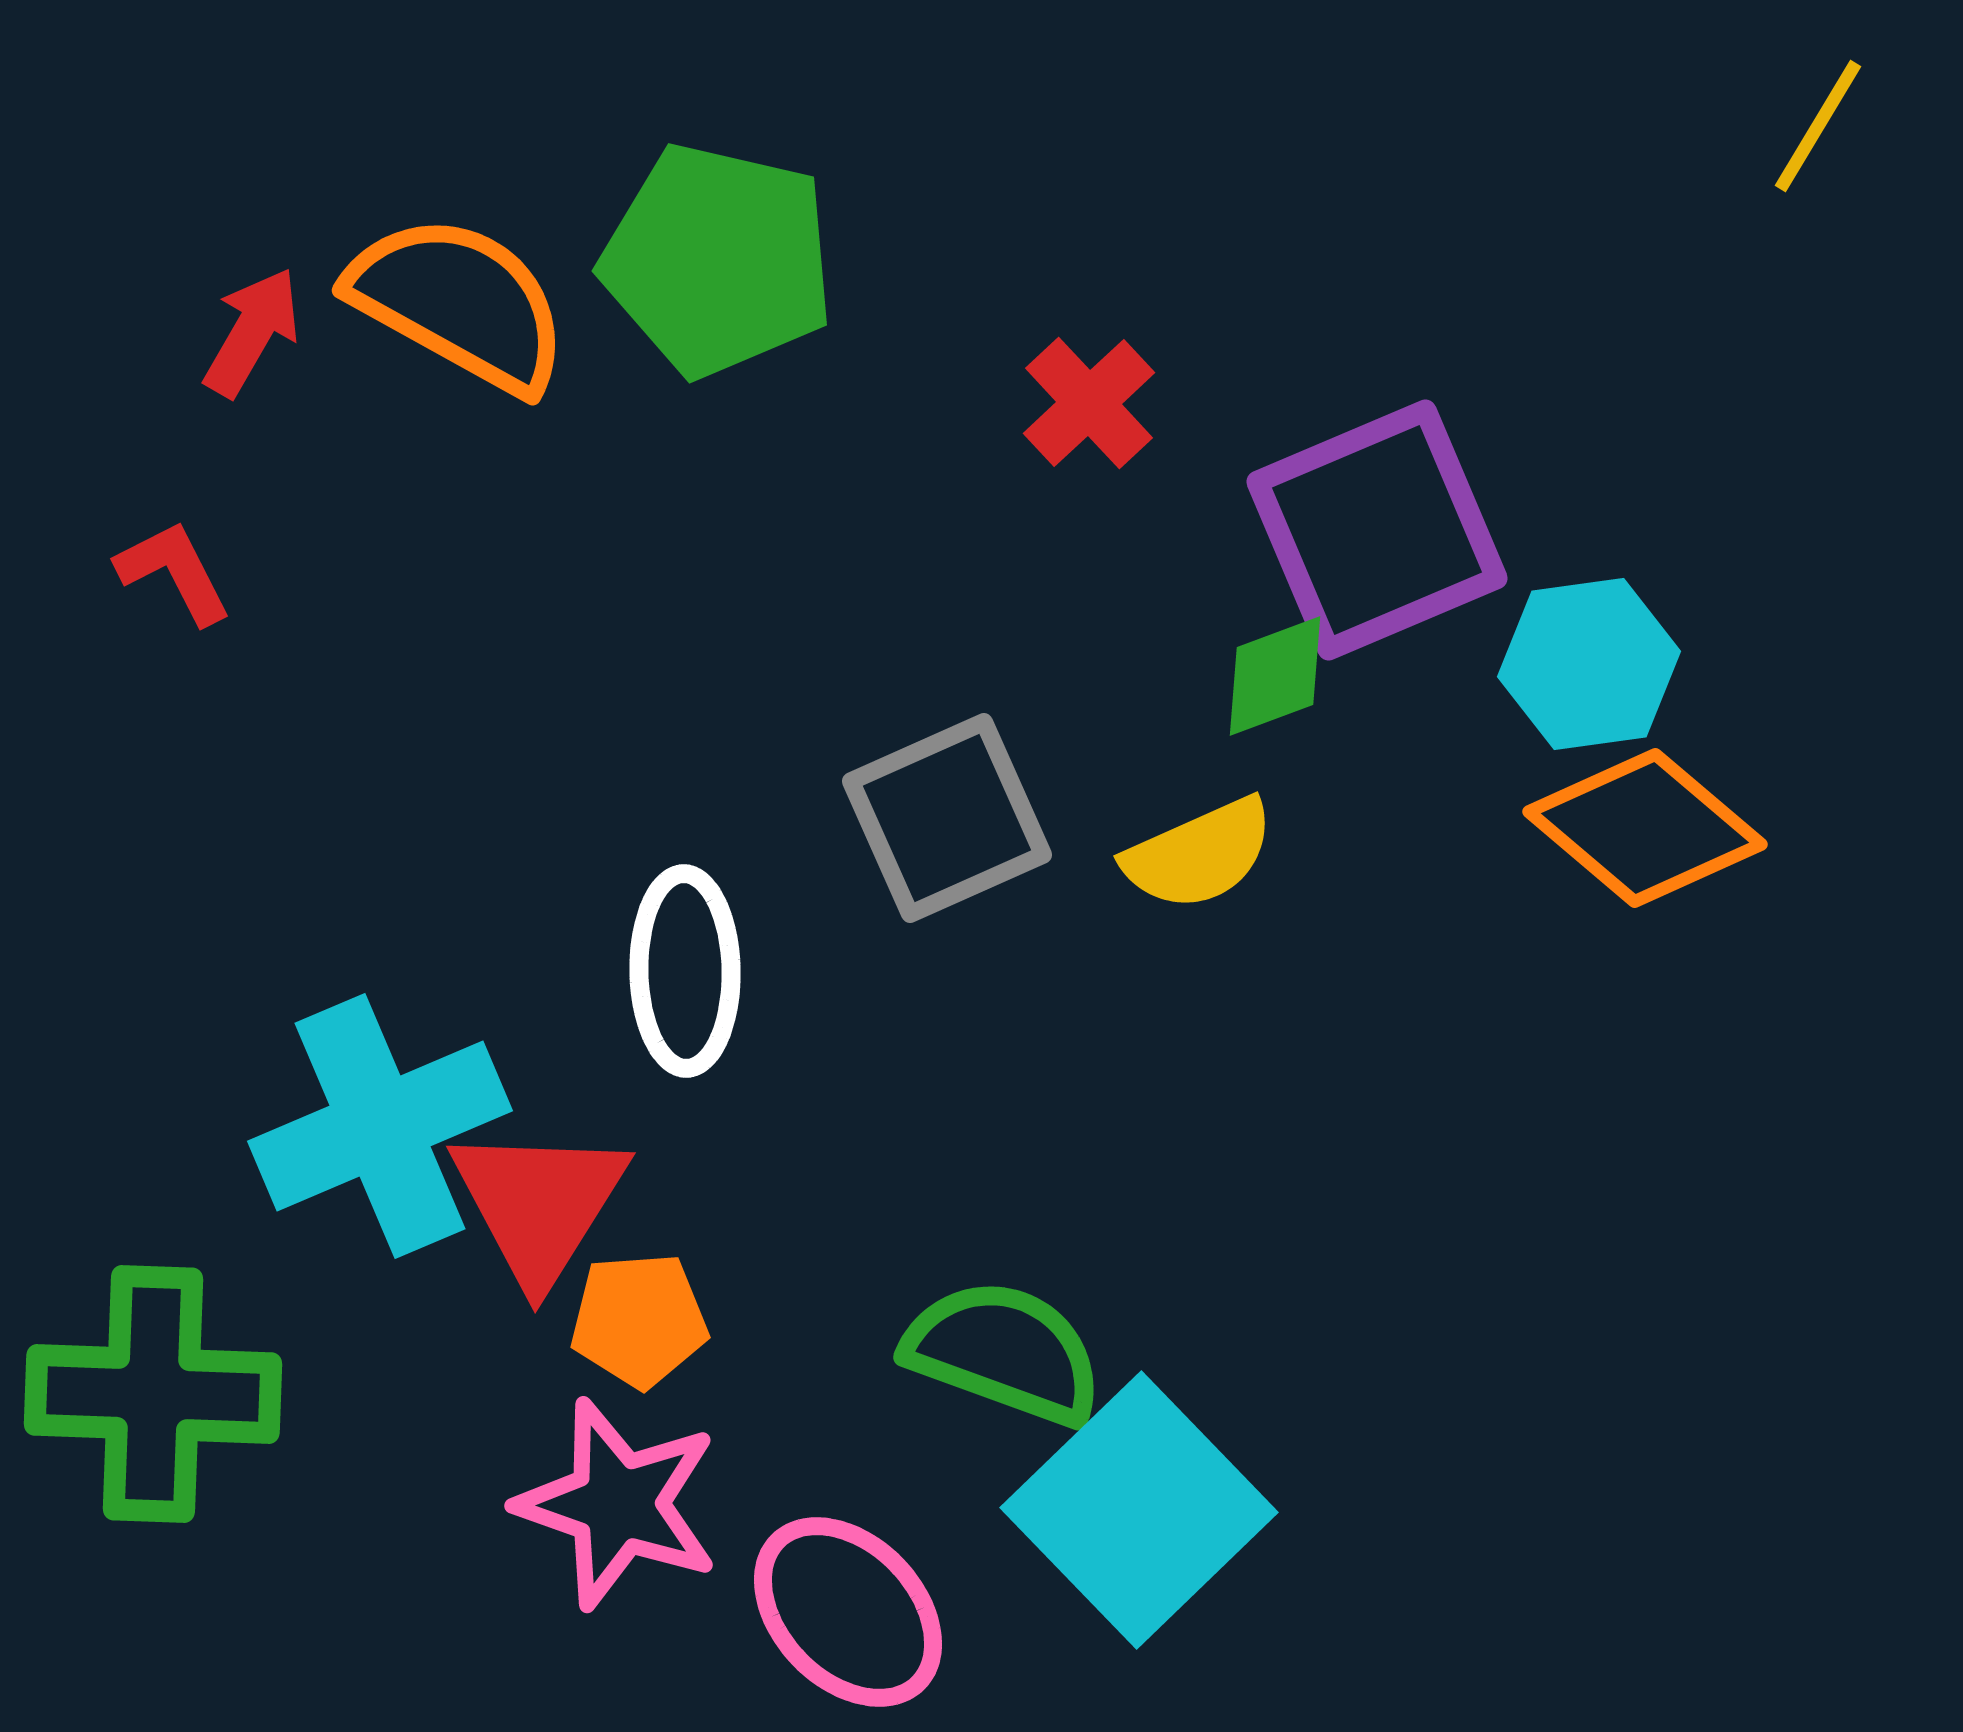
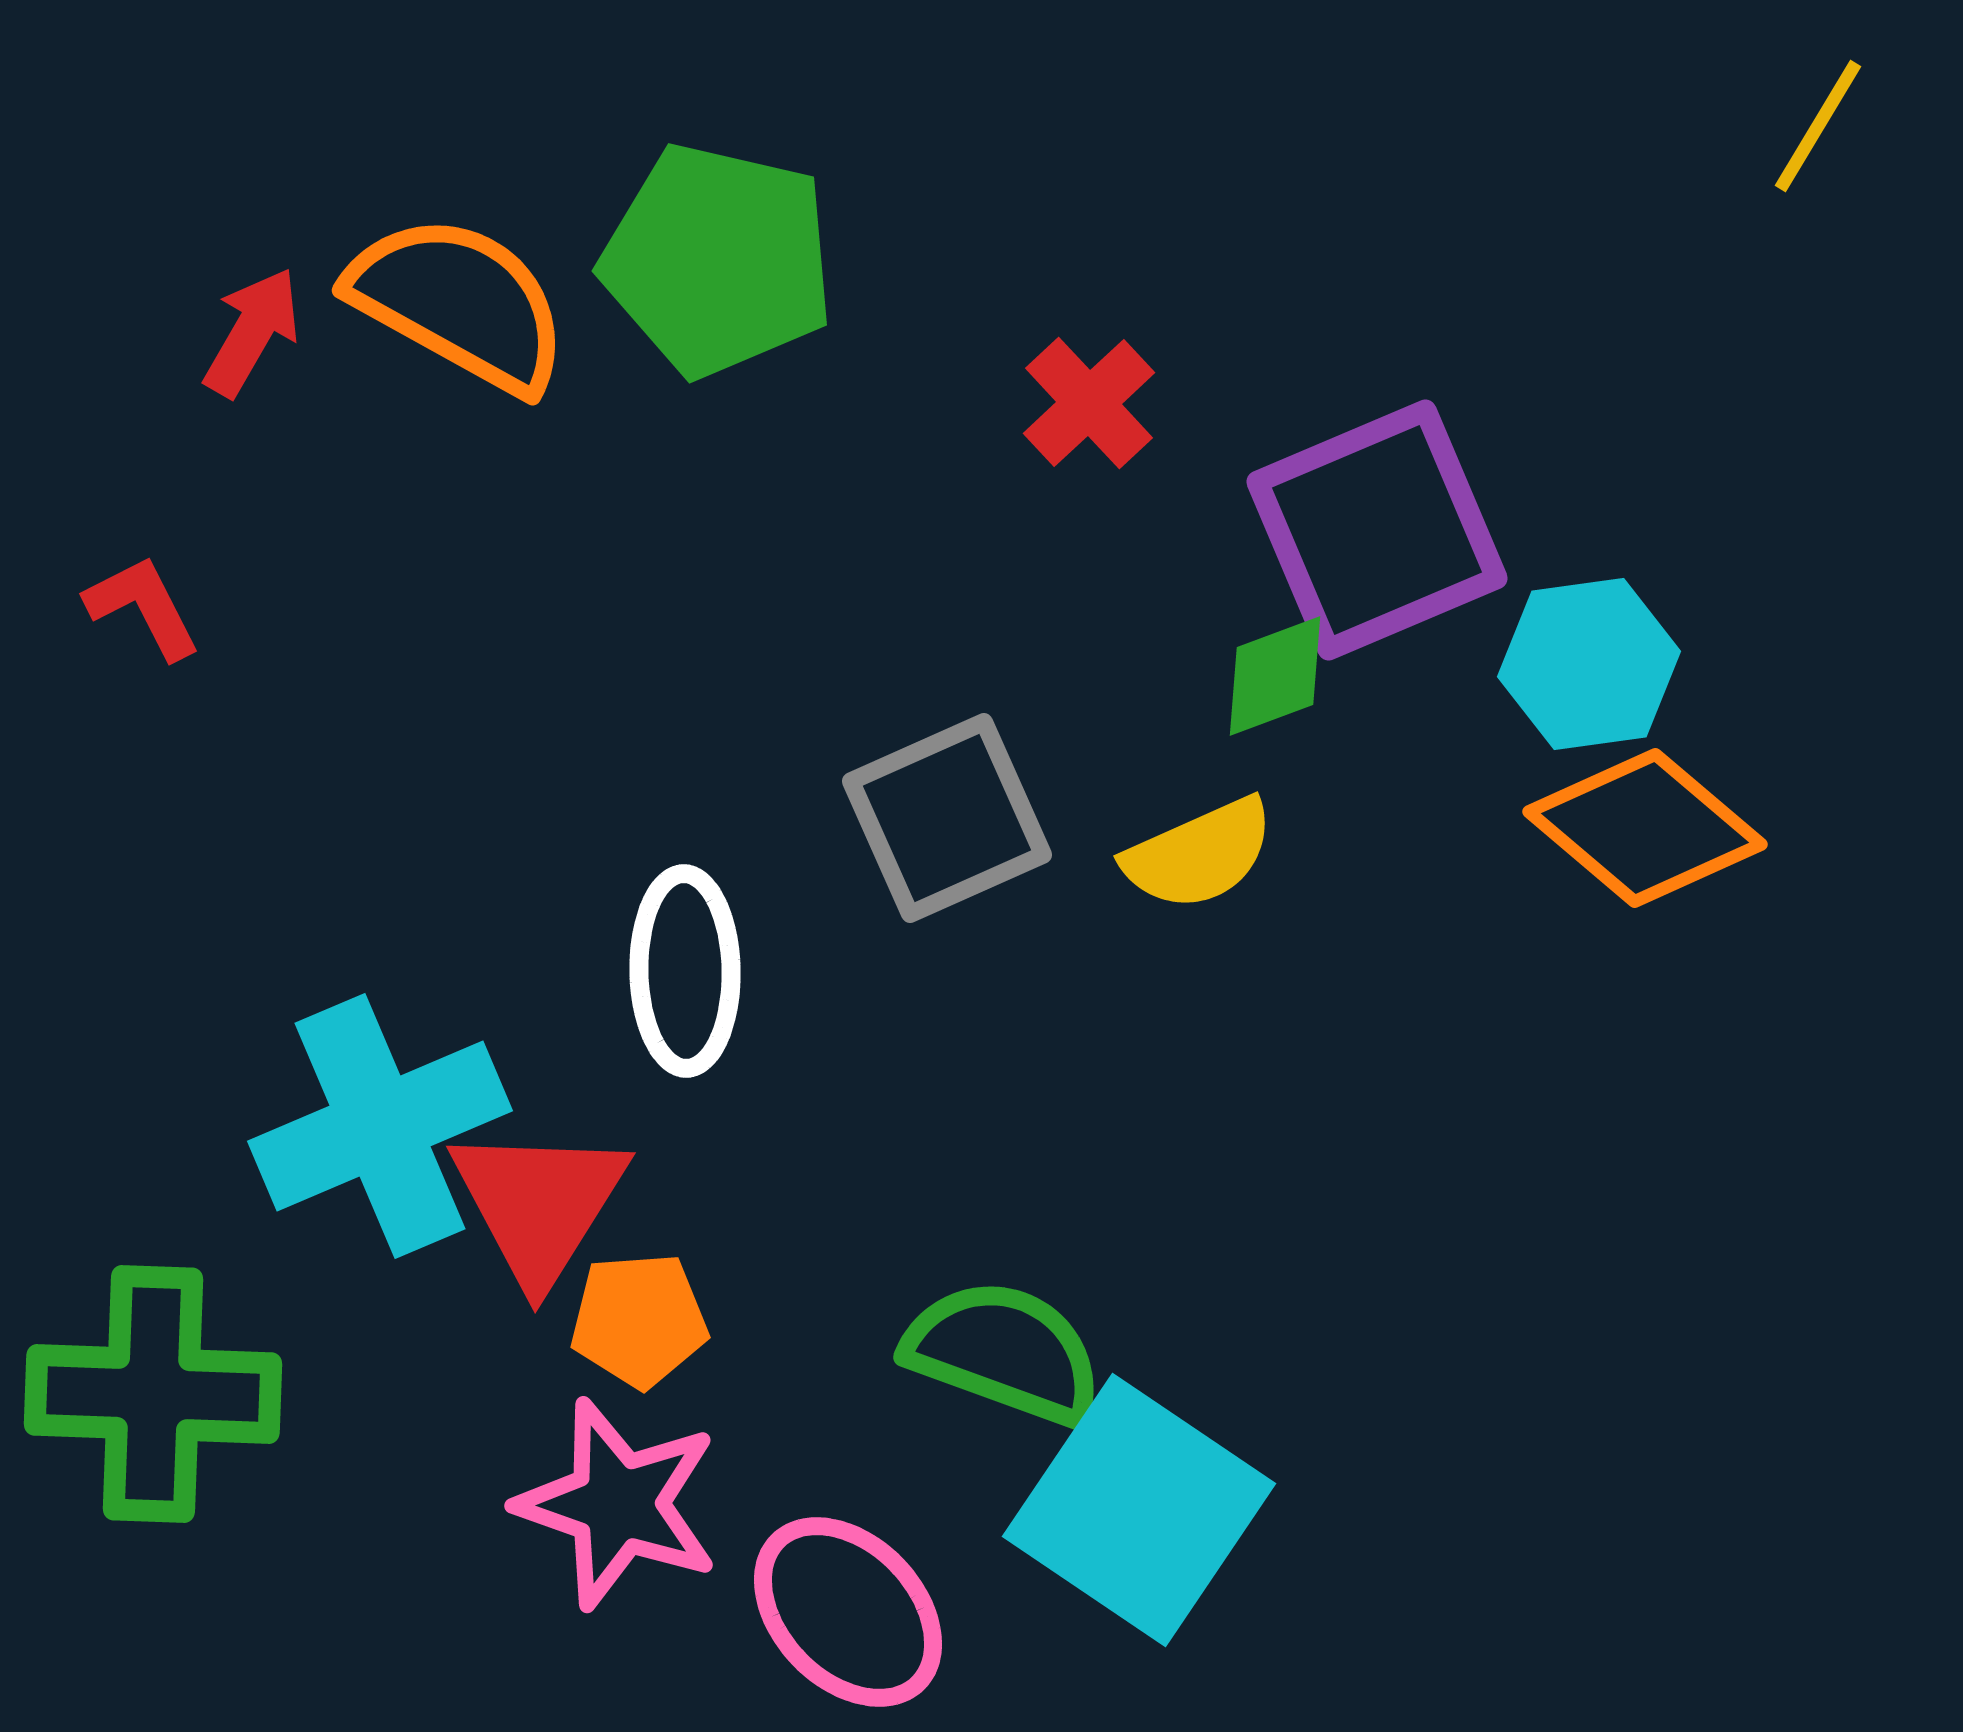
red L-shape: moved 31 px left, 35 px down
cyan square: rotated 12 degrees counterclockwise
